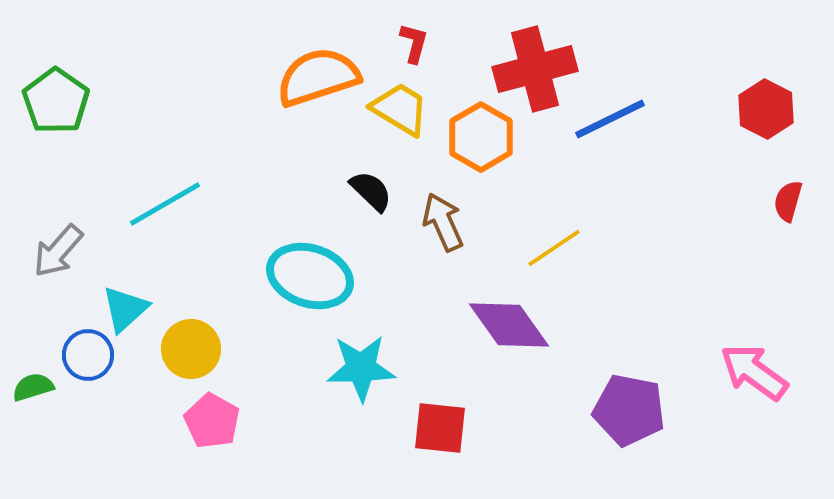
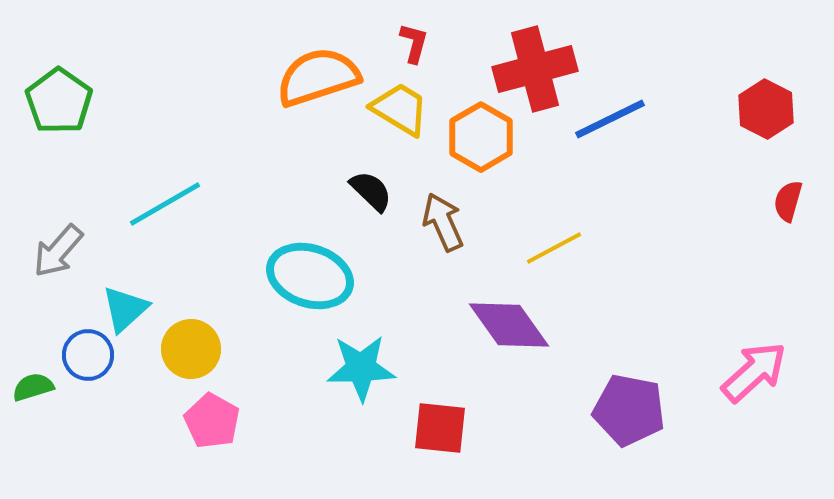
green pentagon: moved 3 px right
yellow line: rotated 6 degrees clockwise
pink arrow: rotated 102 degrees clockwise
